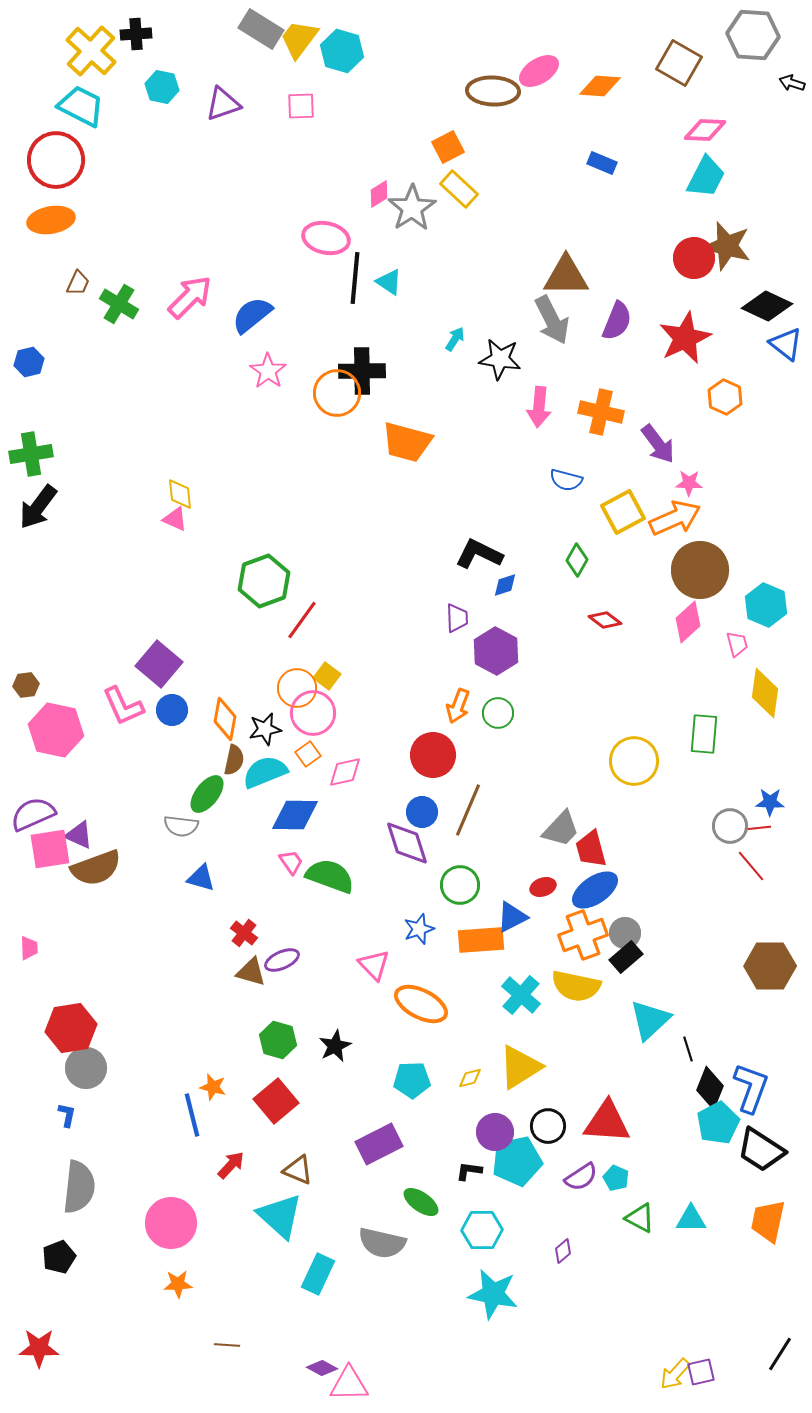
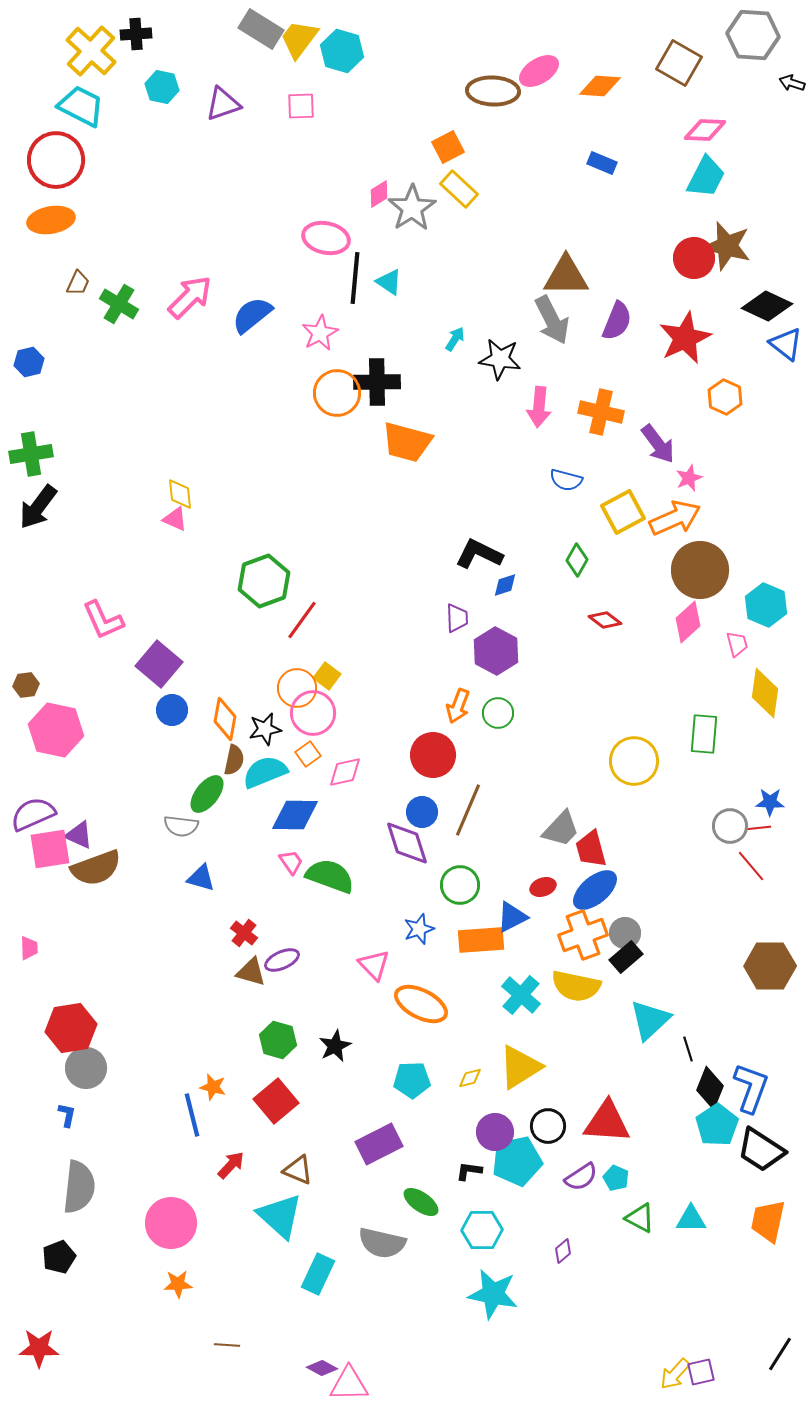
pink star at (268, 371): moved 52 px right, 38 px up; rotated 9 degrees clockwise
black cross at (362, 371): moved 15 px right, 11 px down
pink star at (689, 483): moved 5 px up; rotated 24 degrees counterclockwise
pink L-shape at (123, 706): moved 20 px left, 86 px up
blue ellipse at (595, 890): rotated 6 degrees counterclockwise
cyan pentagon at (718, 1123): moved 1 px left, 2 px down; rotated 6 degrees counterclockwise
